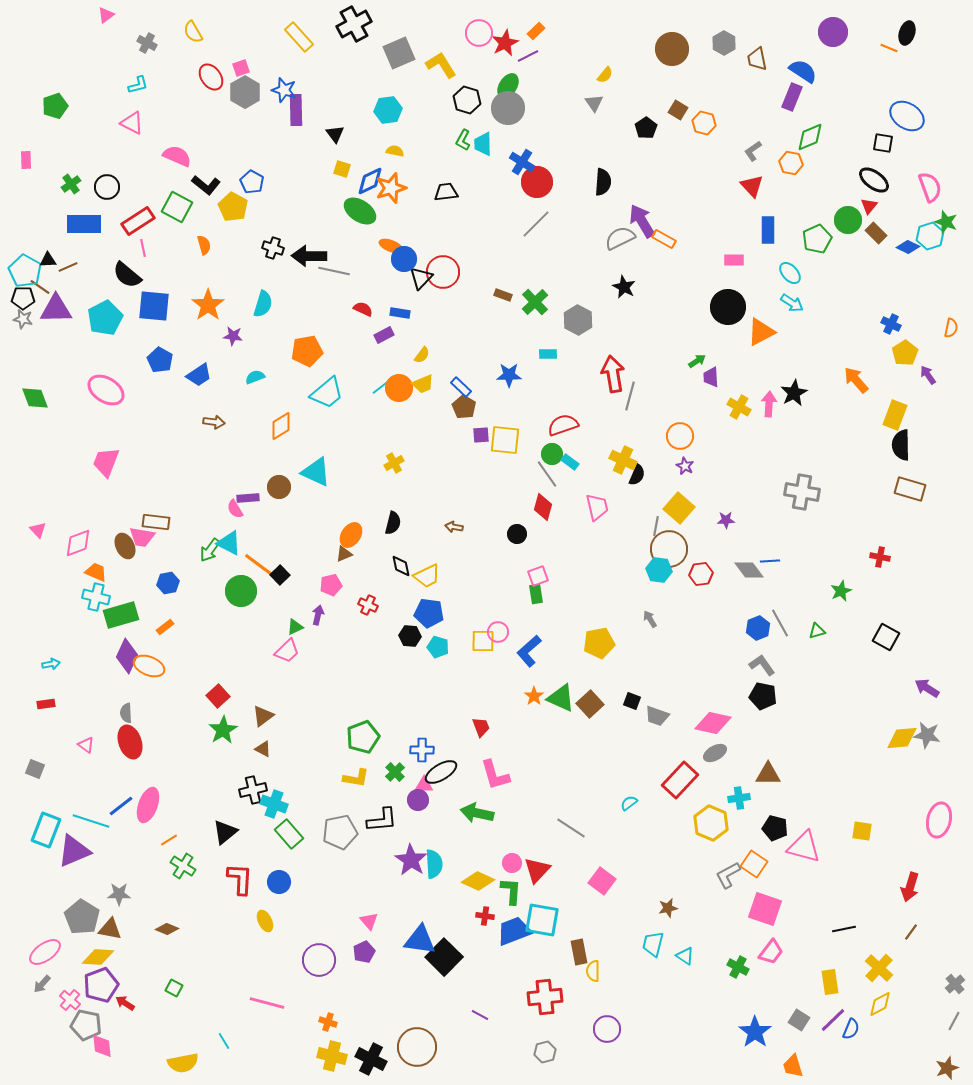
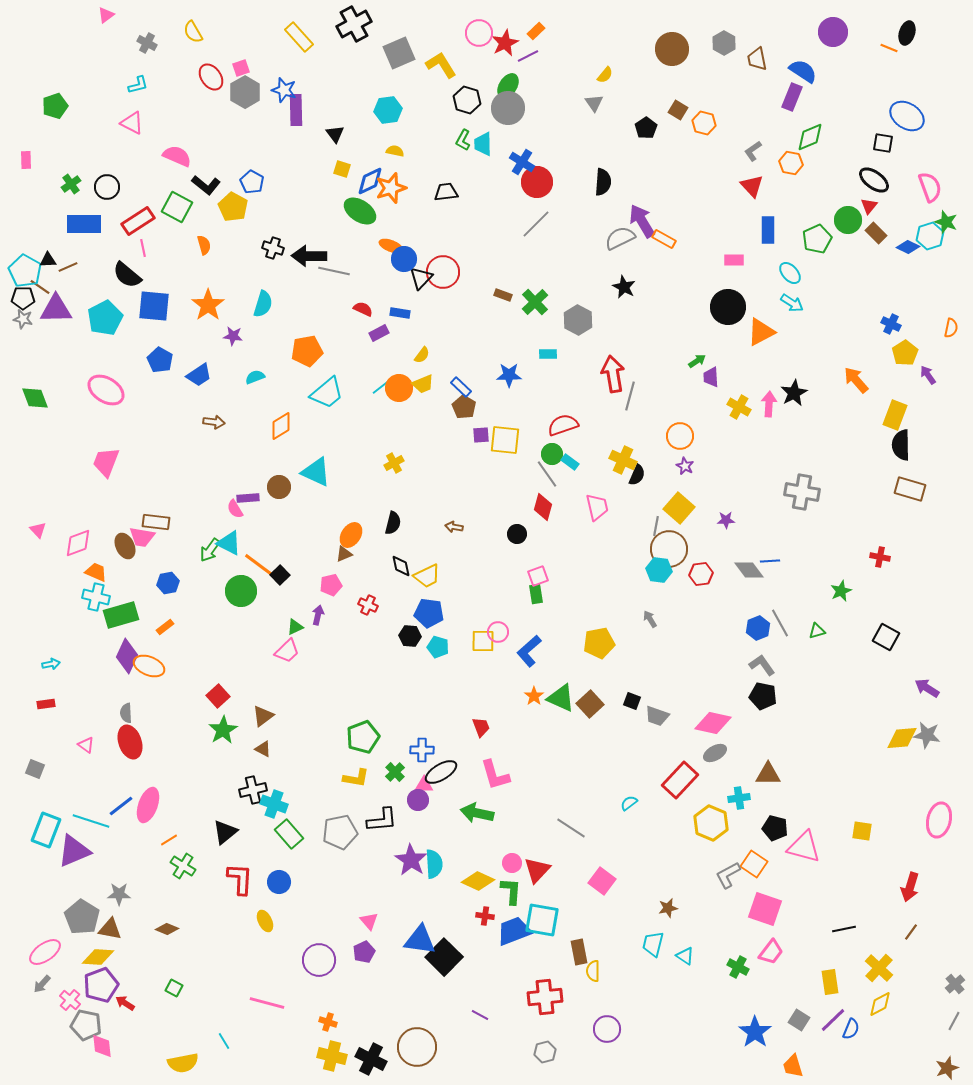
purple rectangle at (384, 335): moved 5 px left, 2 px up
